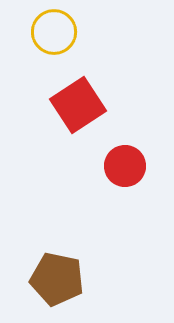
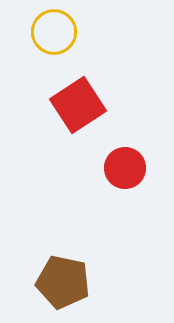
red circle: moved 2 px down
brown pentagon: moved 6 px right, 3 px down
